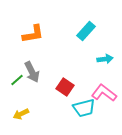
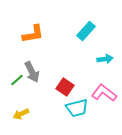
cyan trapezoid: moved 7 px left
